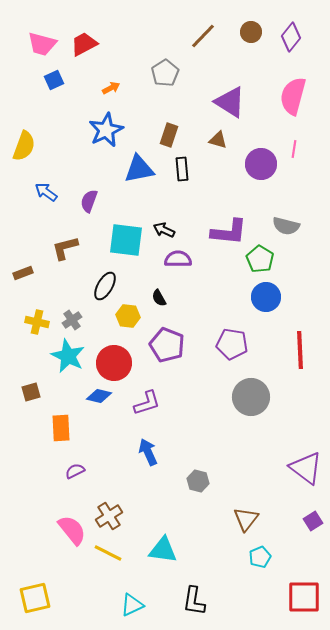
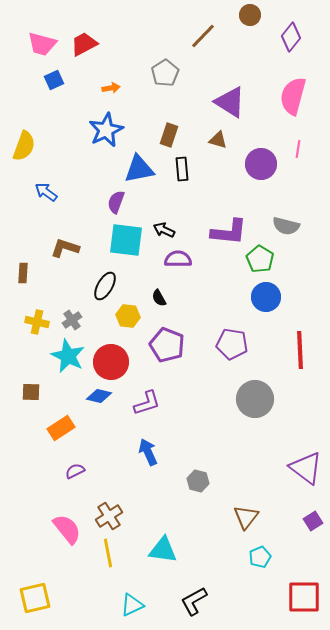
brown circle at (251, 32): moved 1 px left, 17 px up
orange arrow at (111, 88): rotated 18 degrees clockwise
pink line at (294, 149): moved 4 px right
purple semicircle at (89, 201): moved 27 px right, 1 px down
brown L-shape at (65, 248): rotated 32 degrees clockwise
brown rectangle at (23, 273): rotated 66 degrees counterclockwise
red circle at (114, 363): moved 3 px left, 1 px up
brown square at (31, 392): rotated 18 degrees clockwise
gray circle at (251, 397): moved 4 px right, 2 px down
orange rectangle at (61, 428): rotated 60 degrees clockwise
brown triangle at (246, 519): moved 2 px up
pink semicircle at (72, 530): moved 5 px left, 1 px up
yellow line at (108, 553): rotated 52 degrees clockwise
black L-shape at (194, 601): rotated 52 degrees clockwise
